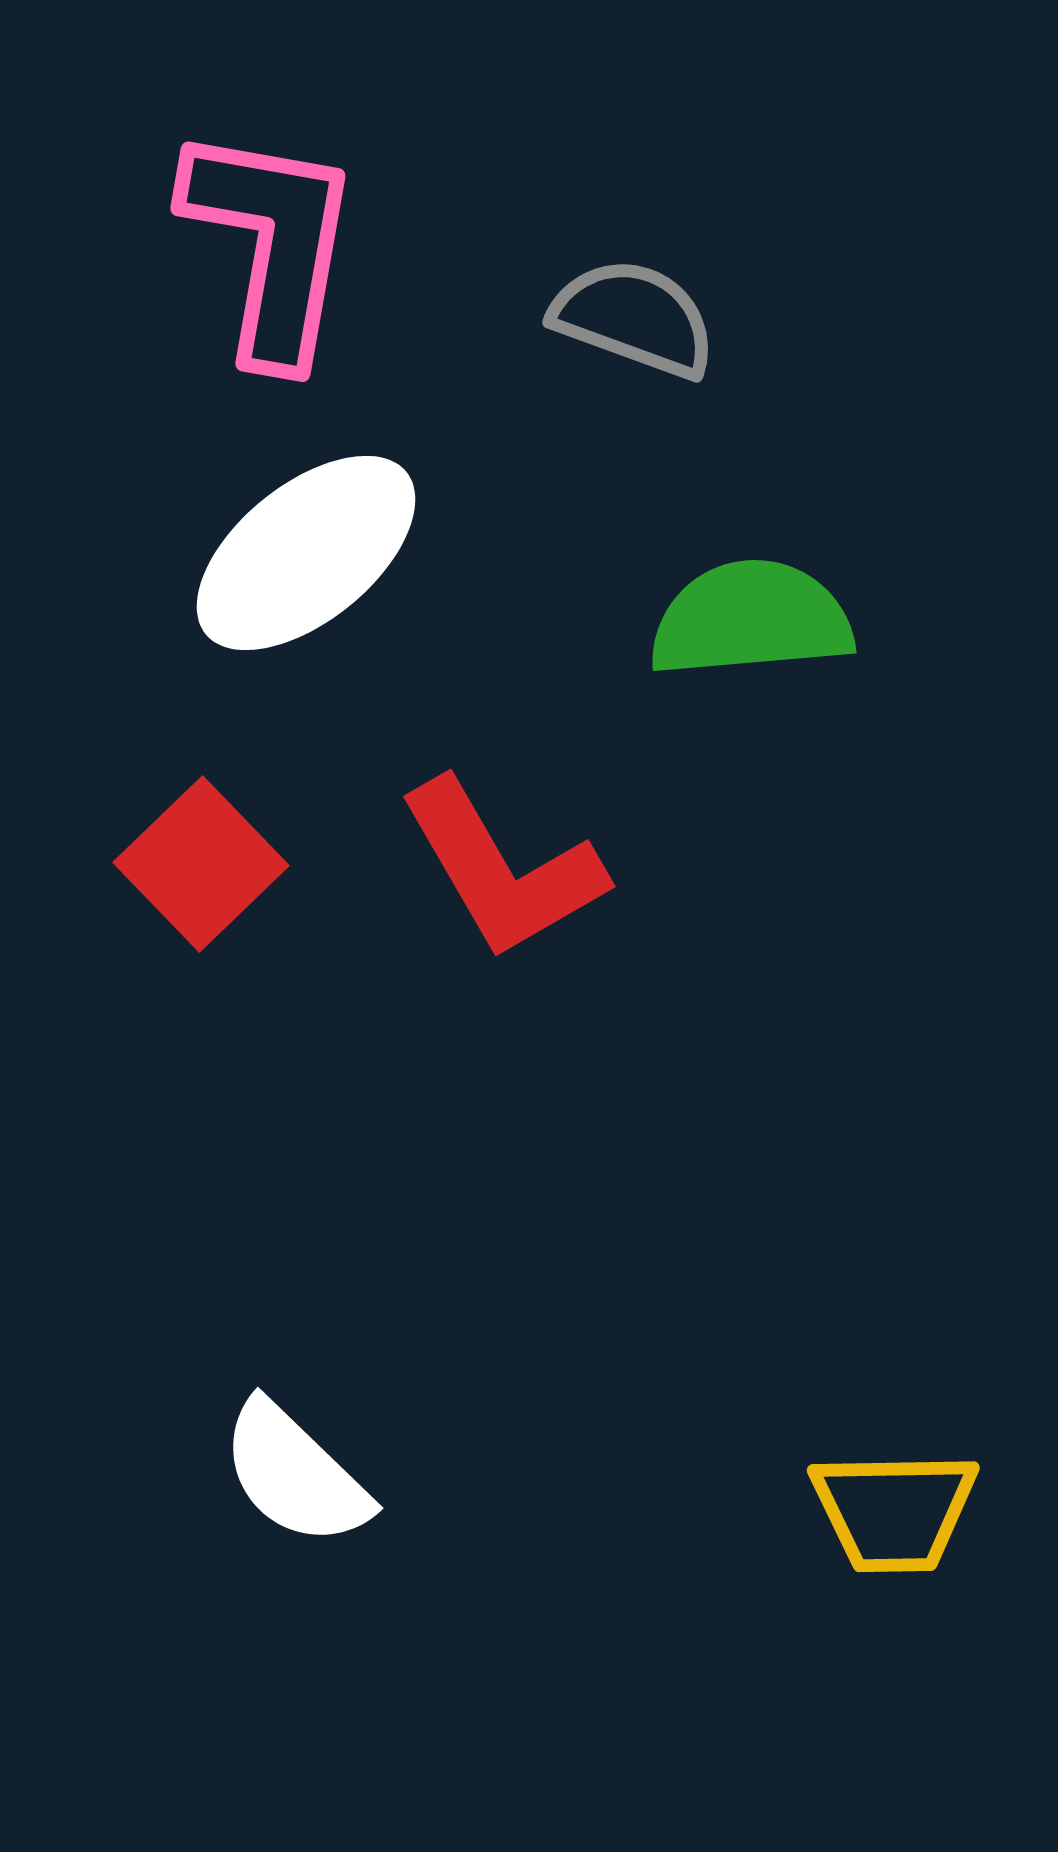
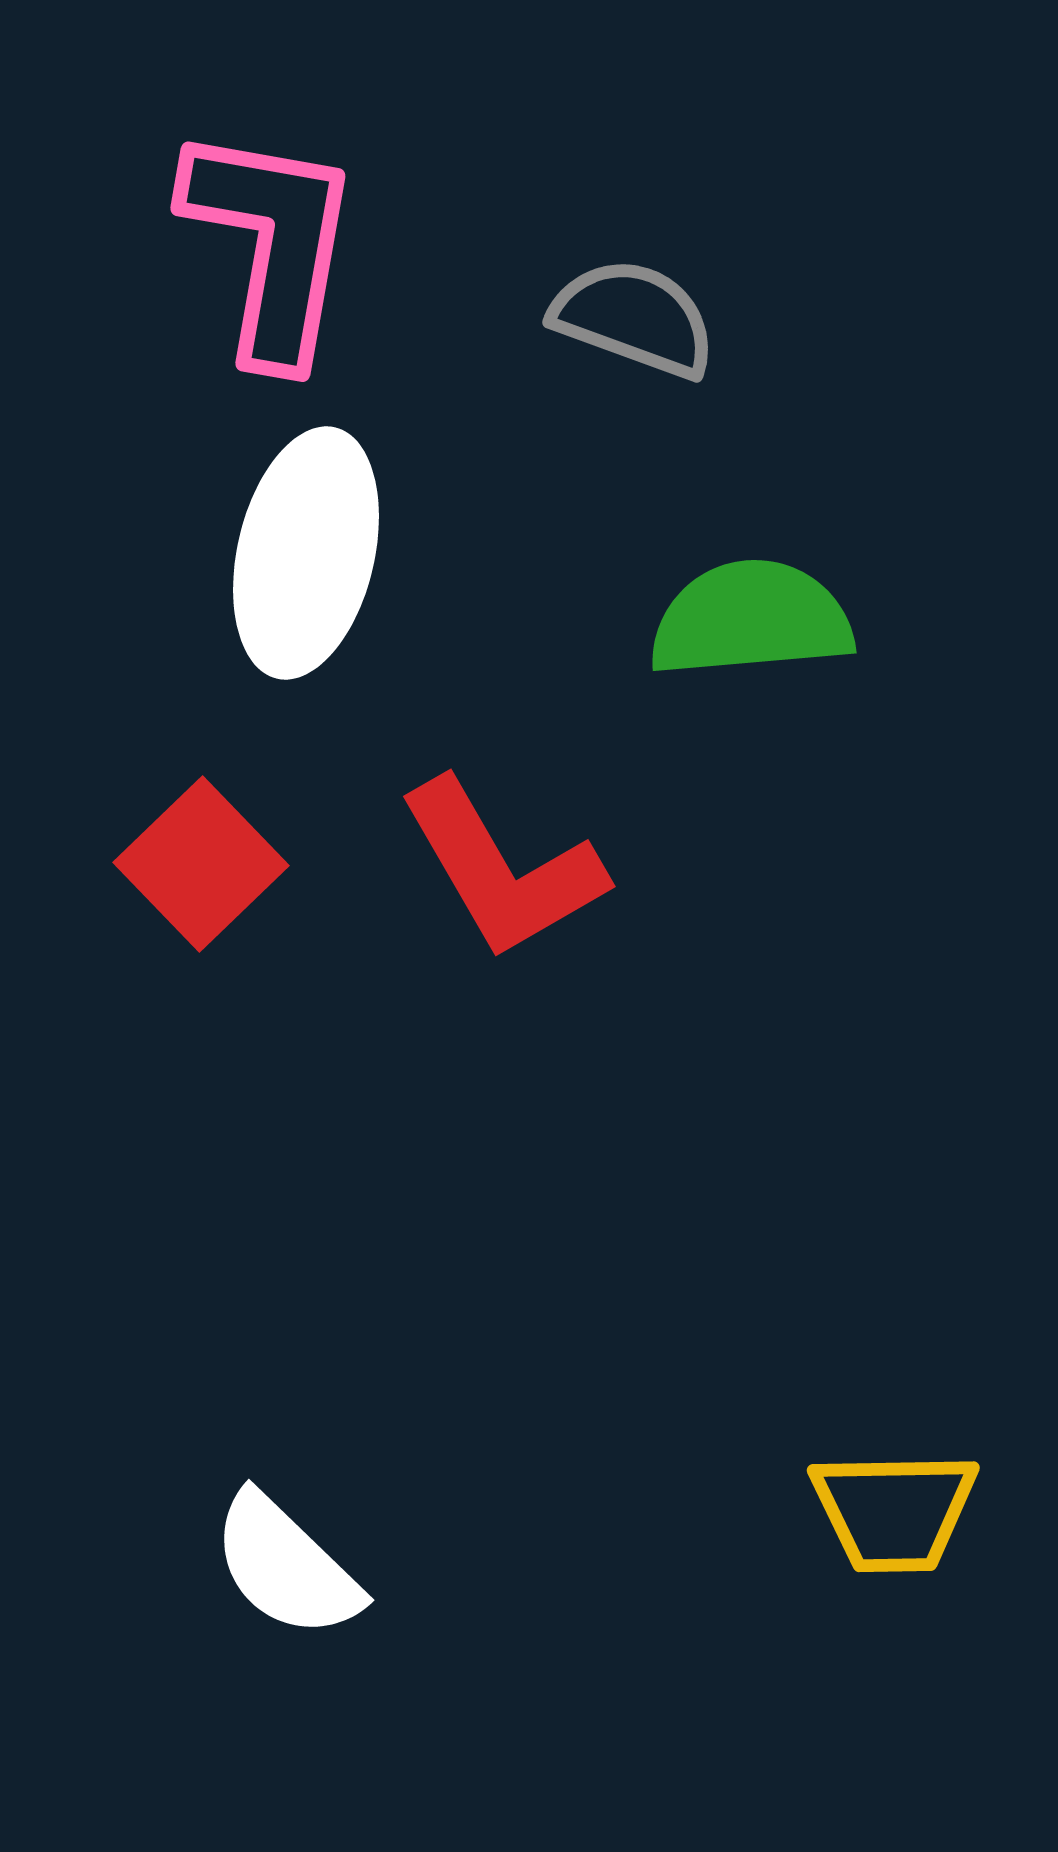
white ellipse: rotated 38 degrees counterclockwise
white semicircle: moved 9 px left, 92 px down
